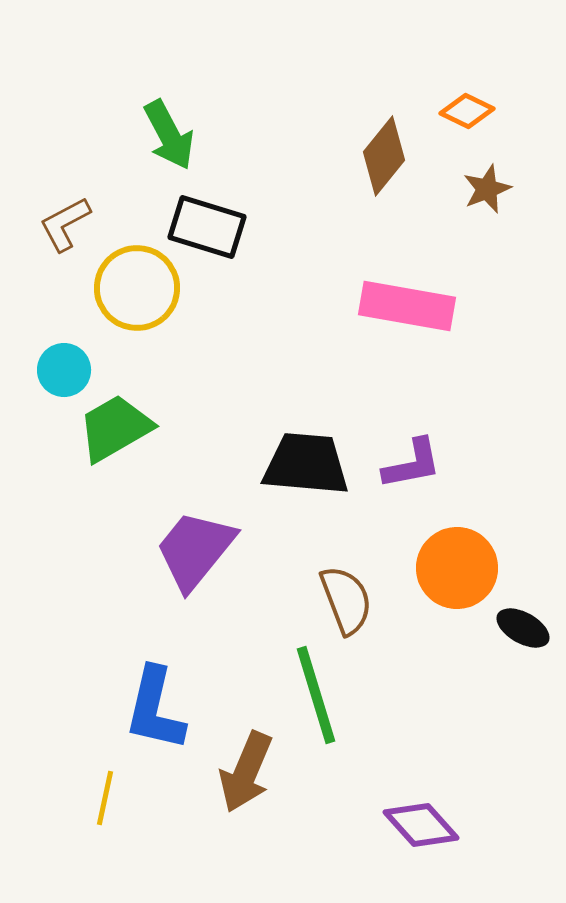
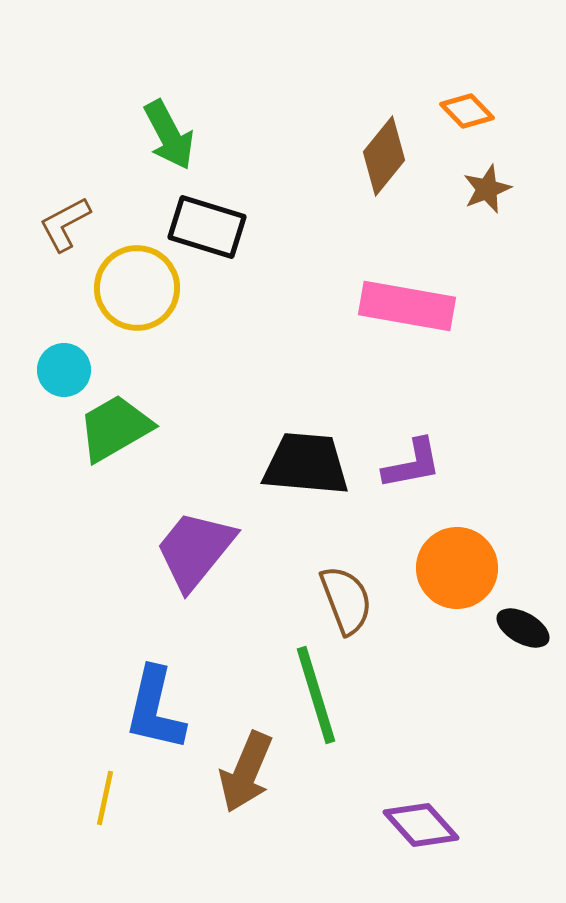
orange diamond: rotated 20 degrees clockwise
